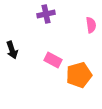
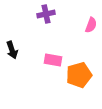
pink semicircle: rotated 28 degrees clockwise
pink rectangle: rotated 18 degrees counterclockwise
